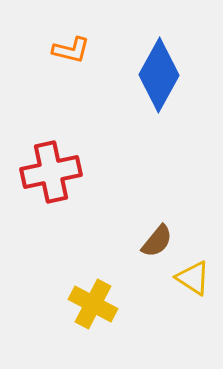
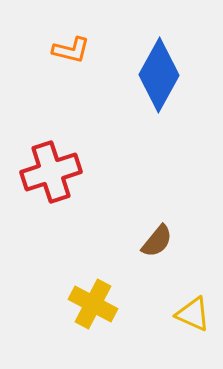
red cross: rotated 6 degrees counterclockwise
yellow triangle: moved 36 px down; rotated 9 degrees counterclockwise
